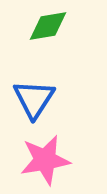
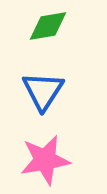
blue triangle: moved 9 px right, 8 px up
